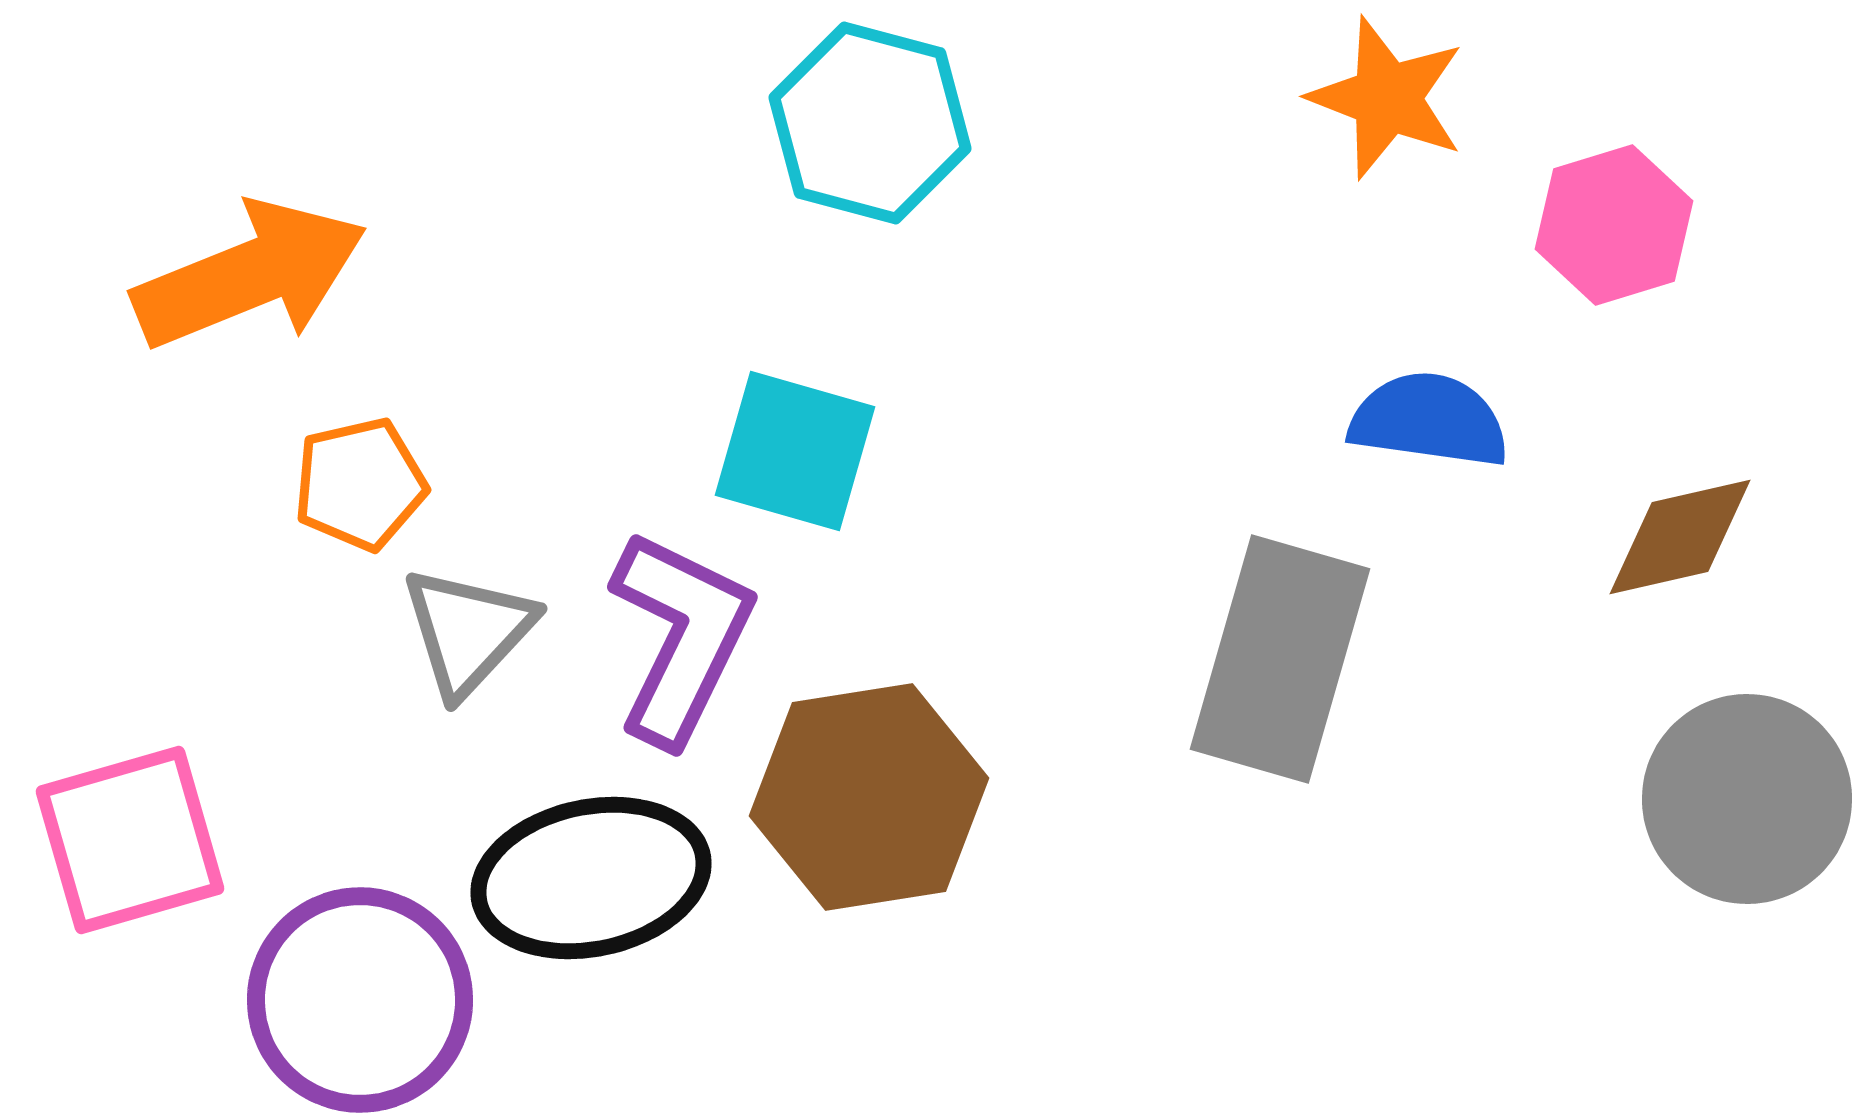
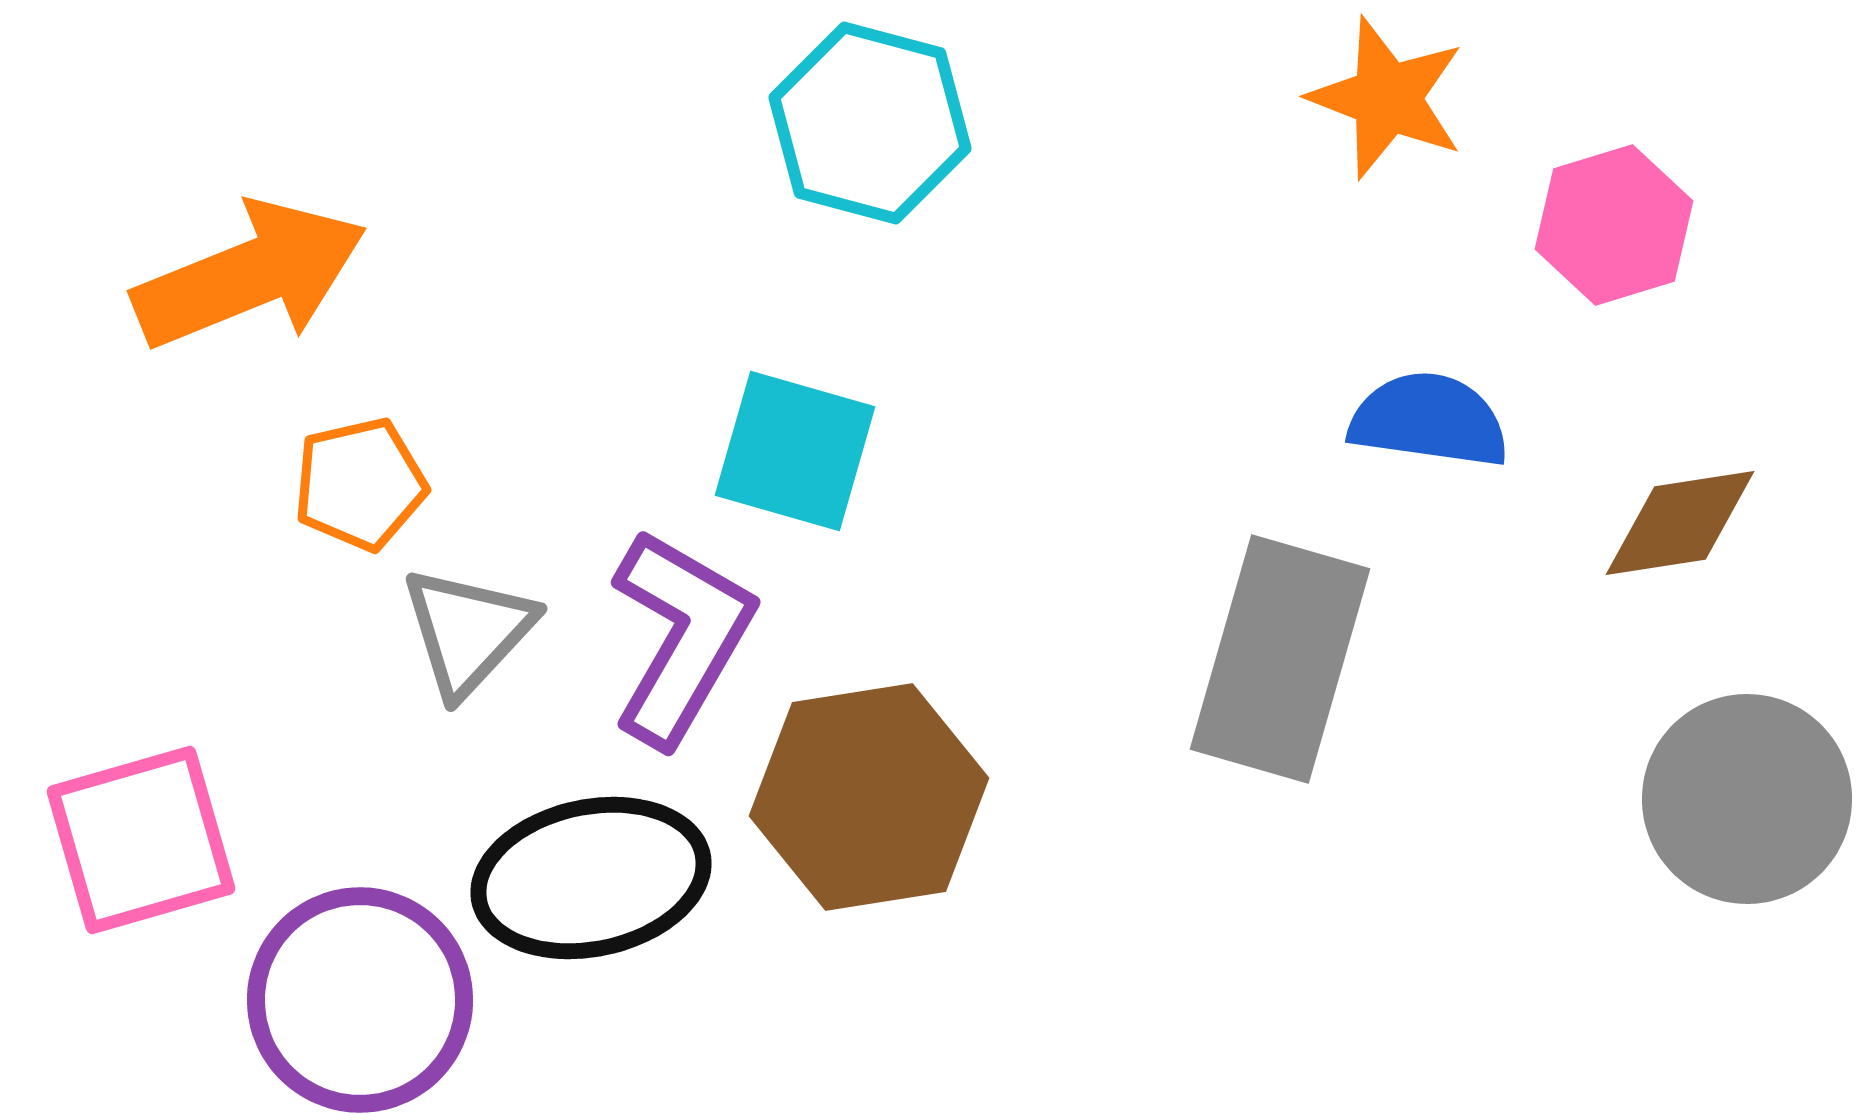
brown diamond: moved 14 px up; rotated 4 degrees clockwise
purple L-shape: rotated 4 degrees clockwise
pink square: moved 11 px right
